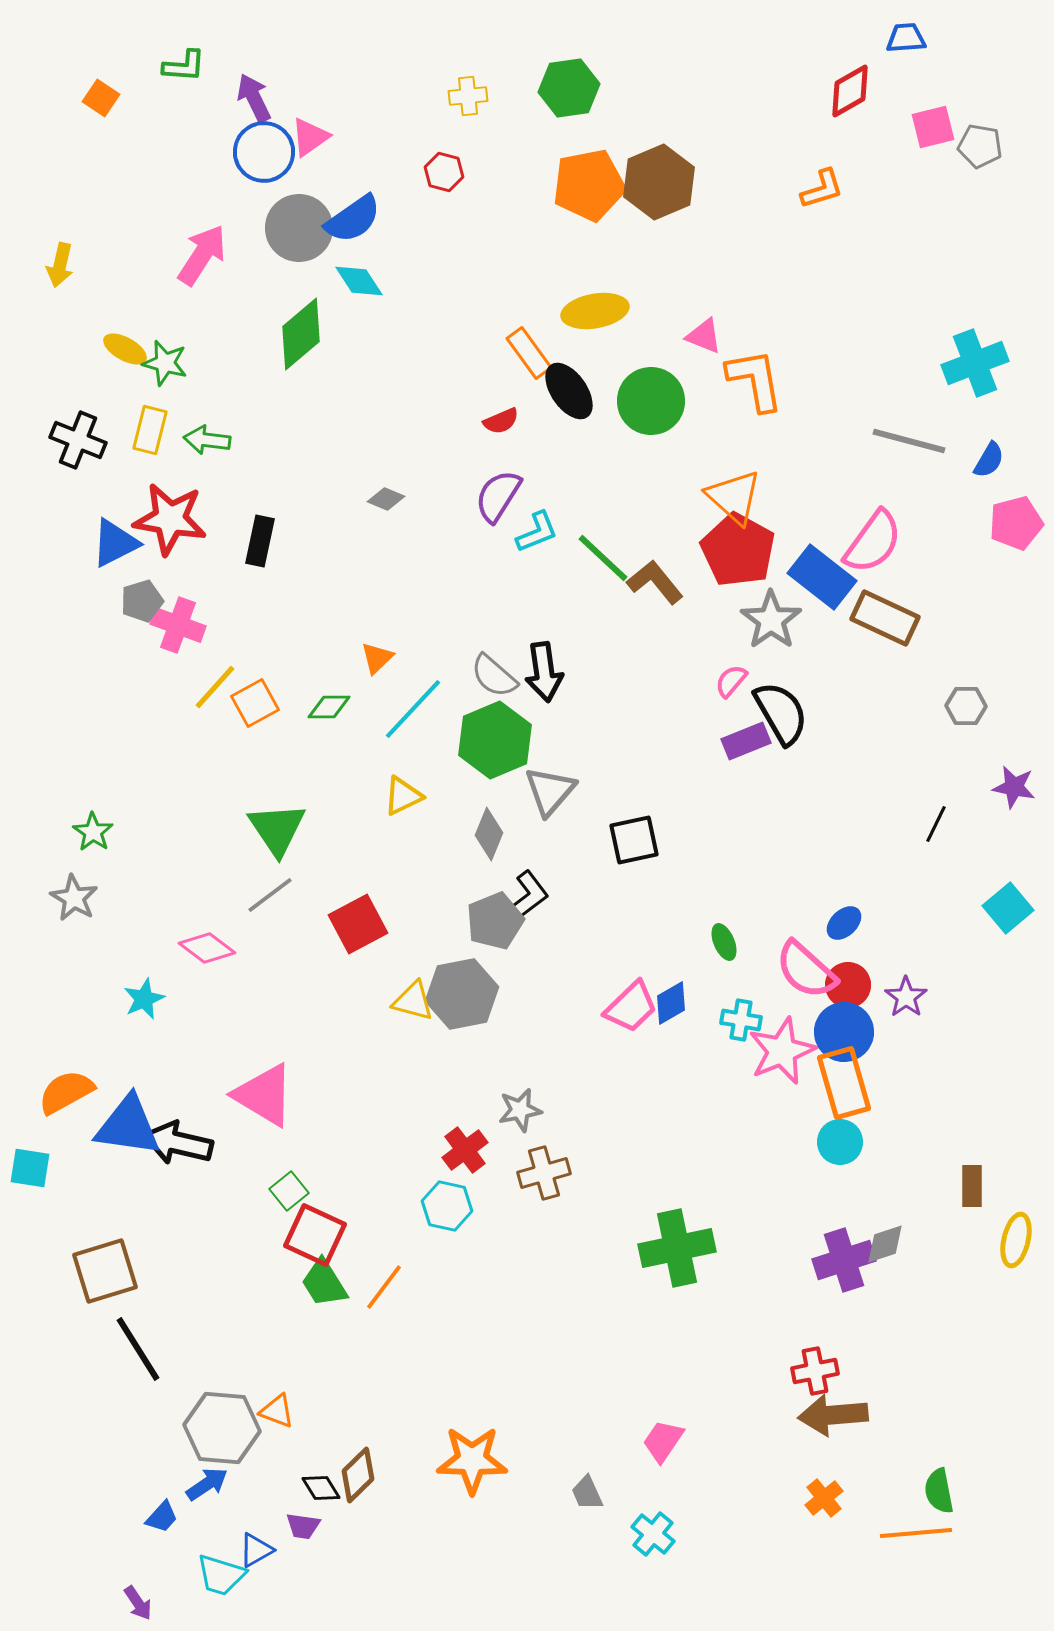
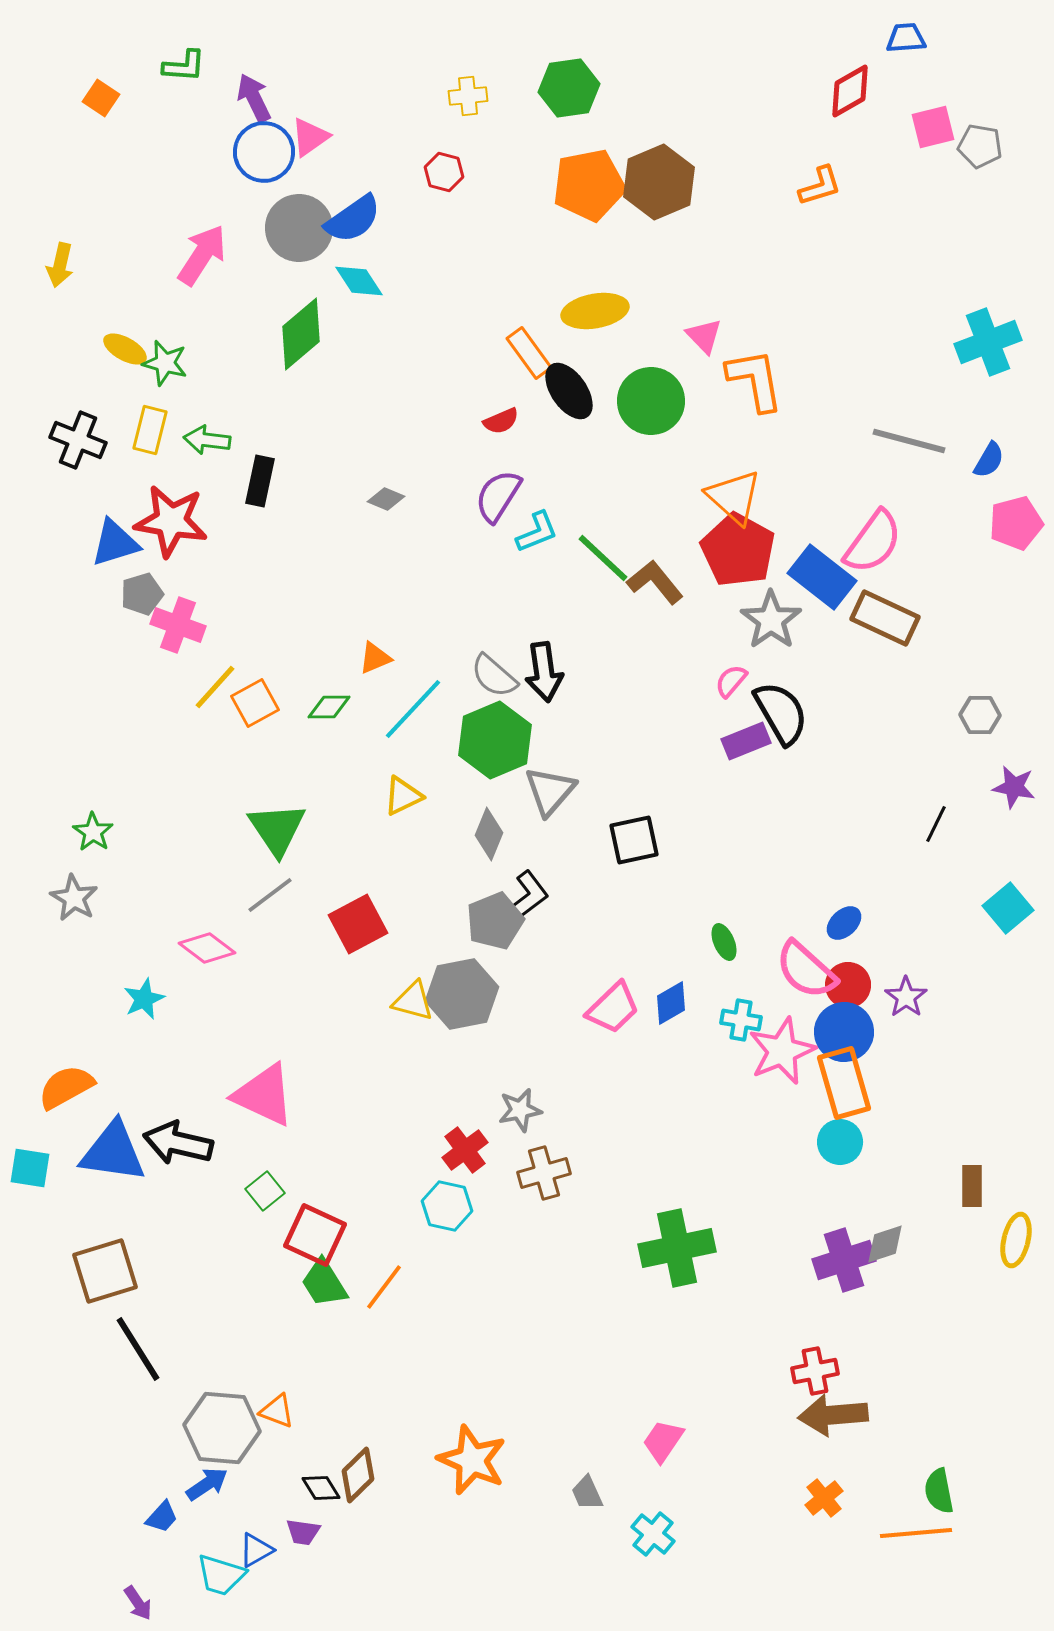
orange L-shape at (822, 189): moved 2 px left, 3 px up
pink triangle at (704, 336): rotated 24 degrees clockwise
cyan cross at (975, 363): moved 13 px right, 21 px up
red star at (170, 519): moved 1 px right, 2 px down
black rectangle at (260, 541): moved 60 px up
blue triangle at (115, 543): rotated 10 degrees clockwise
gray pentagon at (142, 601): moved 7 px up
orange triangle at (377, 658): moved 2 px left; rotated 21 degrees clockwise
gray hexagon at (966, 706): moved 14 px right, 9 px down
pink trapezoid at (631, 1007): moved 18 px left, 1 px down
orange semicircle at (66, 1092): moved 5 px up
pink triangle at (264, 1095): rotated 6 degrees counterclockwise
blue triangle at (128, 1126): moved 15 px left, 26 px down
green square at (289, 1191): moved 24 px left
orange star at (472, 1460): rotated 22 degrees clockwise
purple trapezoid at (303, 1526): moved 6 px down
